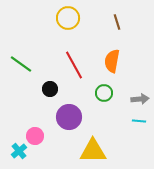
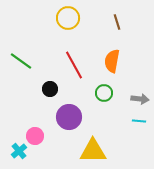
green line: moved 3 px up
gray arrow: rotated 12 degrees clockwise
